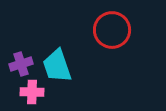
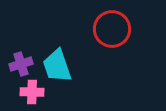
red circle: moved 1 px up
